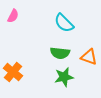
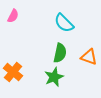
green semicircle: rotated 84 degrees counterclockwise
green star: moved 10 px left; rotated 12 degrees counterclockwise
